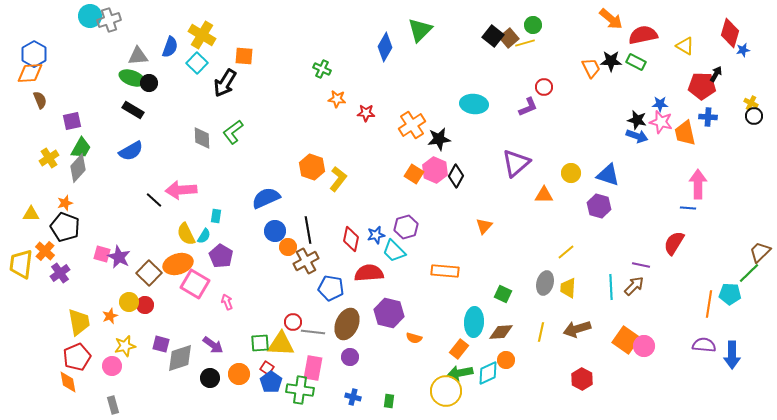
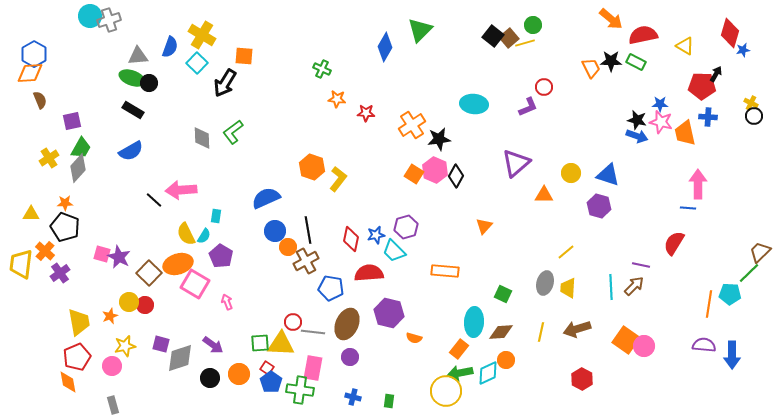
orange star at (65, 203): rotated 14 degrees clockwise
